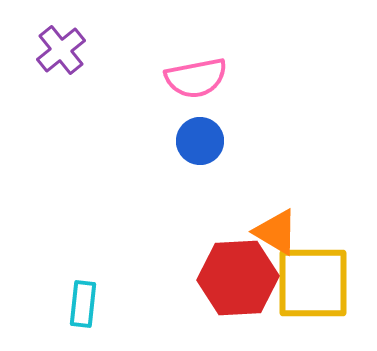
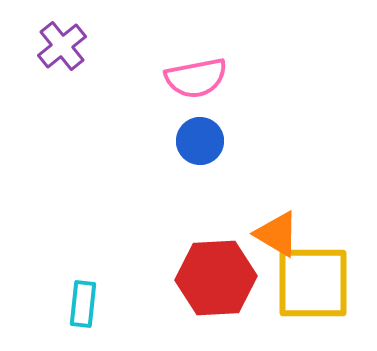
purple cross: moved 1 px right, 4 px up
orange triangle: moved 1 px right, 2 px down
red hexagon: moved 22 px left
